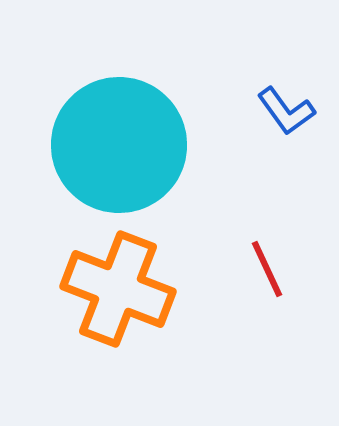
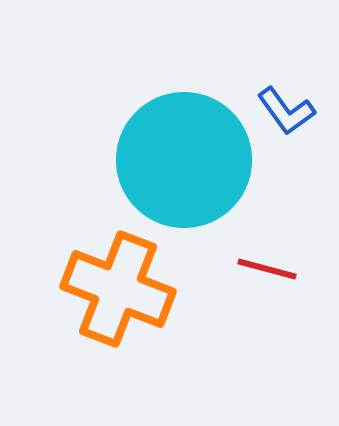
cyan circle: moved 65 px right, 15 px down
red line: rotated 50 degrees counterclockwise
